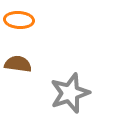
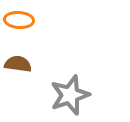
gray star: moved 2 px down
